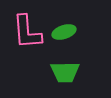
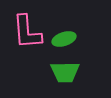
green ellipse: moved 7 px down
